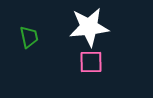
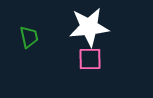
pink square: moved 1 px left, 3 px up
